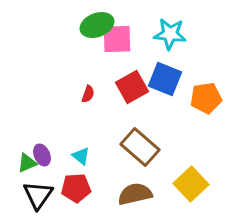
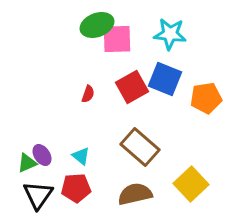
purple ellipse: rotated 10 degrees counterclockwise
